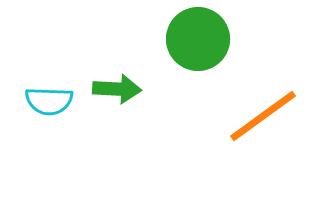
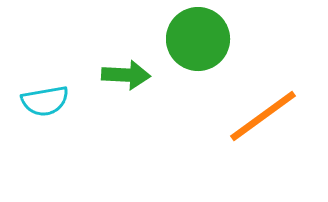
green arrow: moved 9 px right, 14 px up
cyan semicircle: moved 4 px left; rotated 12 degrees counterclockwise
